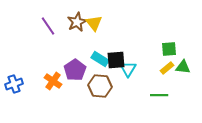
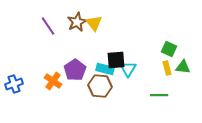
green square: rotated 28 degrees clockwise
cyan rectangle: moved 5 px right, 10 px down; rotated 18 degrees counterclockwise
yellow rectangle: rotated 64 degrees counterclockwise
